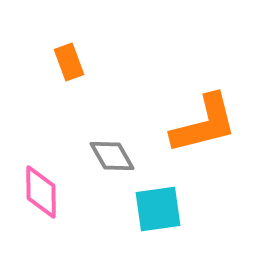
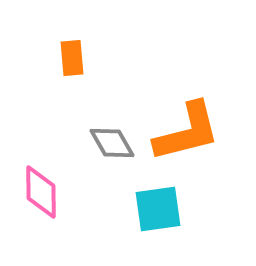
orange rectangle: moved 3 px right, 4 px up; rotated 15 degrees clockwise
orange L-shape: moved 17 px left, 8 px down
gray diamond: moved 13 px up
